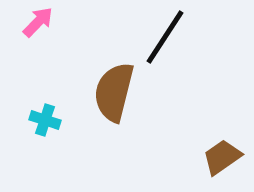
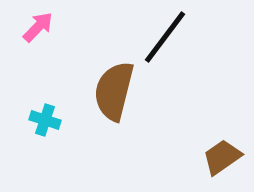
pink arrow: moved 5 px down
black line: rotated 4 degrees clockwise
brown semicircle: moved 1 px up
